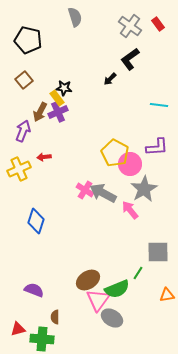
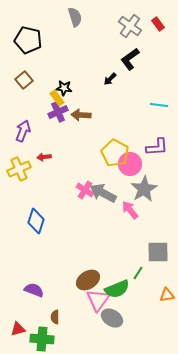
brown arrow: moved 41 px right, 3 px down; rotated 66 degrees clockwise
